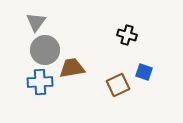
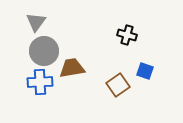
gray circle: moved 1 px left, 1 px down
blue square: moved 1 px right, 1 px up
brown square: rotated 10 degrees counterclockwise
